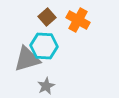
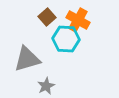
cyan hexagon: moved 22 px right, 7 px up
